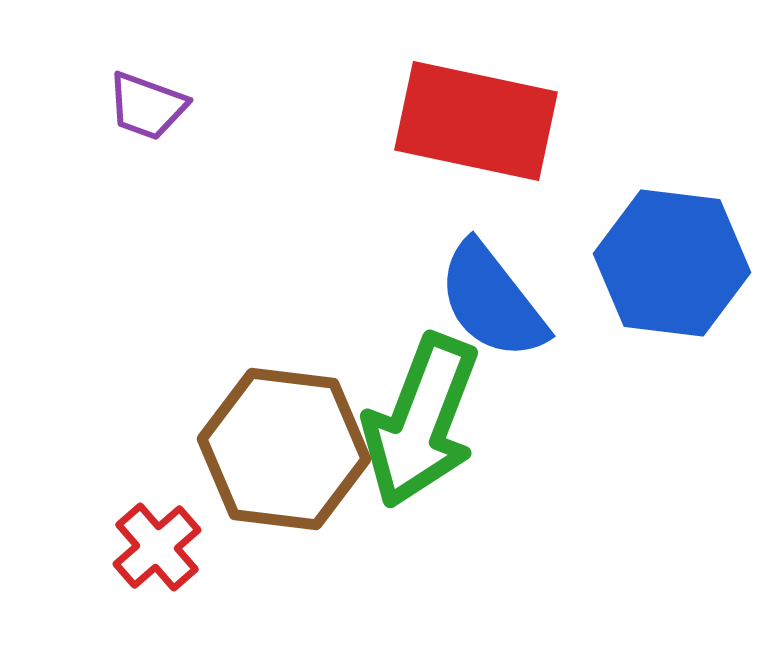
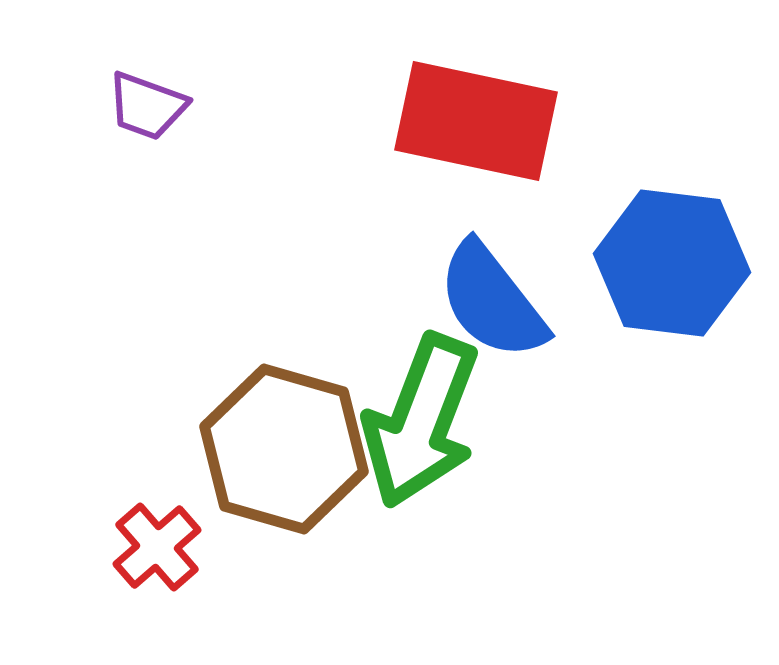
brown hexagon: rotated 9 degrees clockwise
